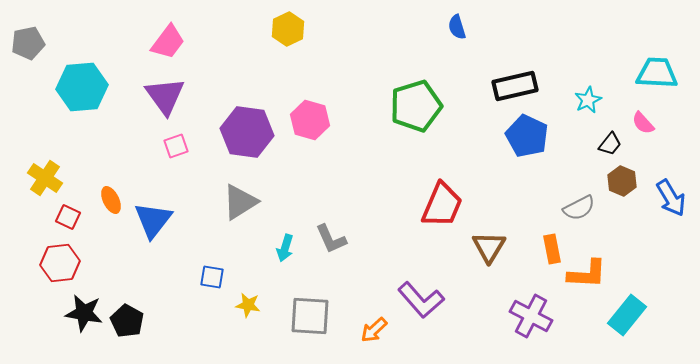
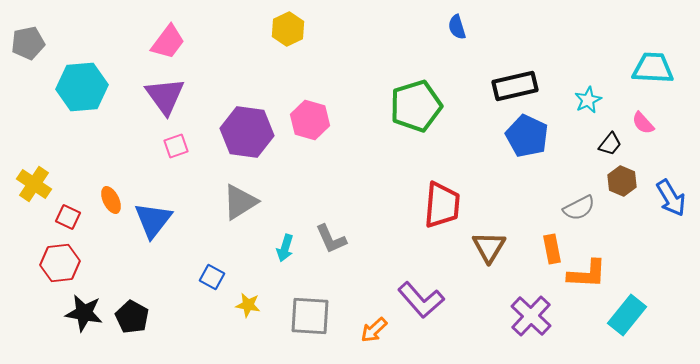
cyan trapezoid: moved 4 px left, 5 px up
yellow cross: moved 11 px left, 6 px down
red trapezoid: rotated 18 degrees counterclockwise
blue square: rotated 20 degrees clockwise
purple cross: rotated 15 degrees clockwise
black pentagon: moved 5 px right, 4 px up
